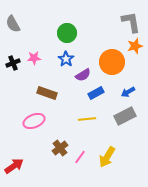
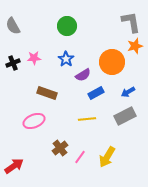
gray semicircle: moved 2 px down
green circle: moved 7 px up
